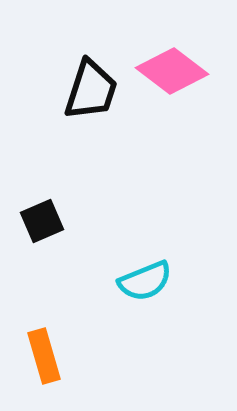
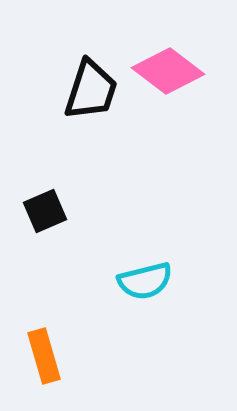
pink diamond: moved 4 px left
black square: moved 3 px right, 10 px up
cyan semicircle: rotated 8 degrees clockwise
